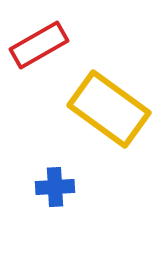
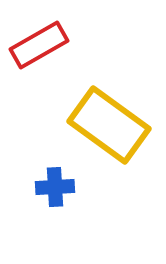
yellow rectangle: moved 16 px down
